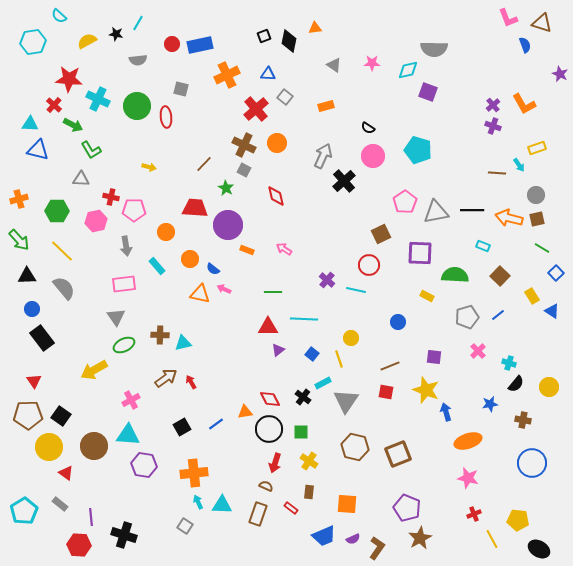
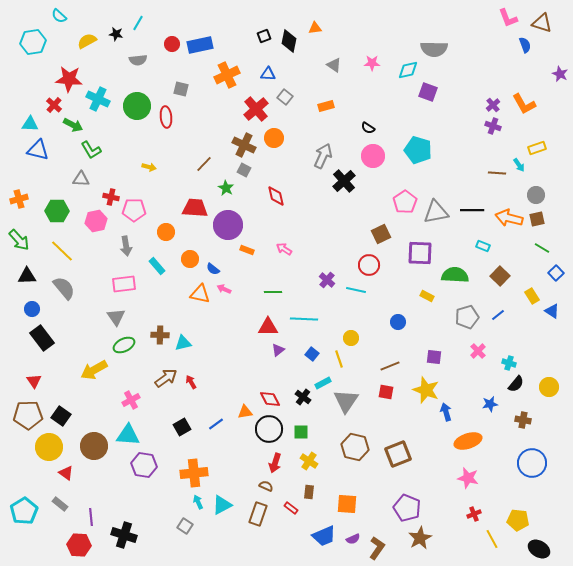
orange circle at (277, 143): moved 3 px left, 5 px up
cyan triangle at (222, 505): rotated 30 degrees counterclockwise
